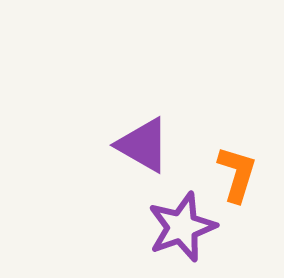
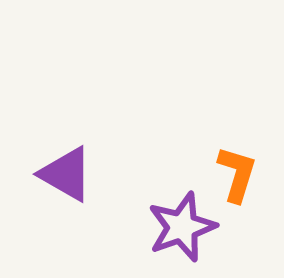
purple triangle: moved 77 px left, 29 px down
